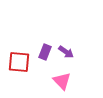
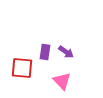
purple rectangle: rotated 14 degrees counterclockwise
red square: moved 3 px right, 6 px down
